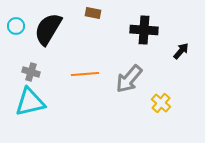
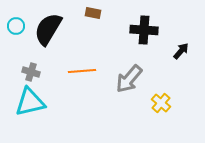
orange line: moved 3 px left, 3 px up
